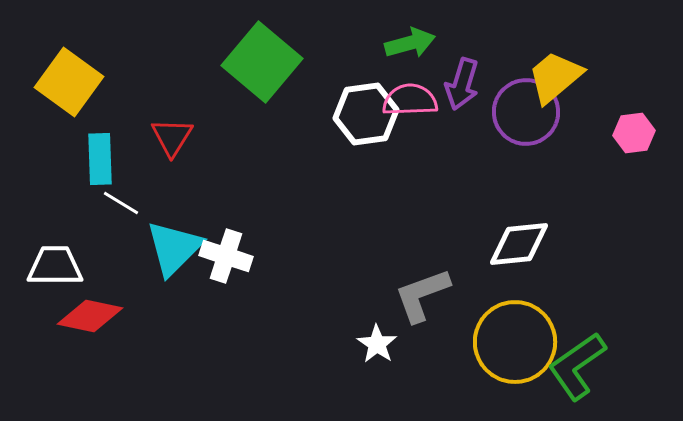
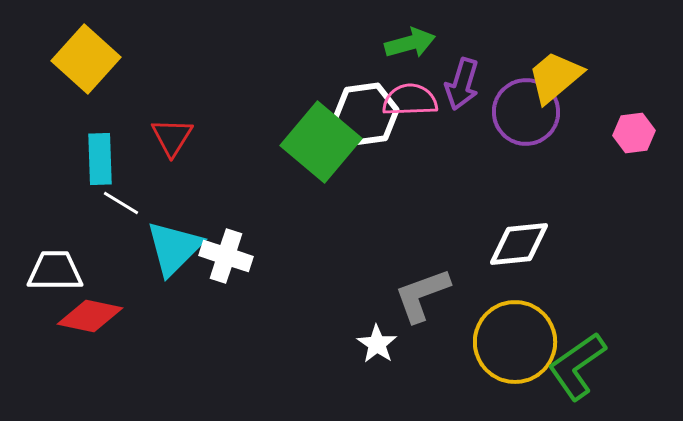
green square: moved 59 px right, 80 px down
yellow square: moved 17 px right, 23 px up; rotated 6 degrees clockwise
white trapezoid: moved 5 px down
